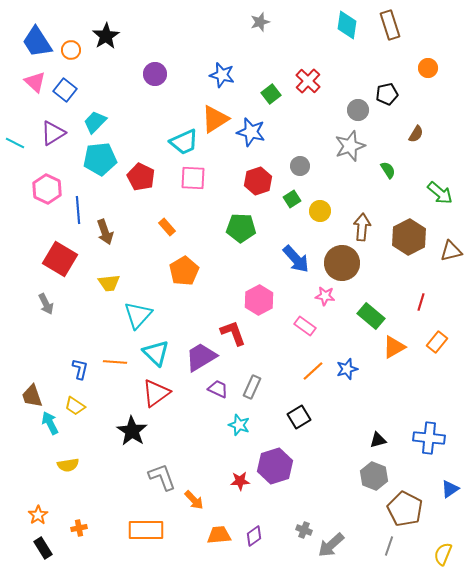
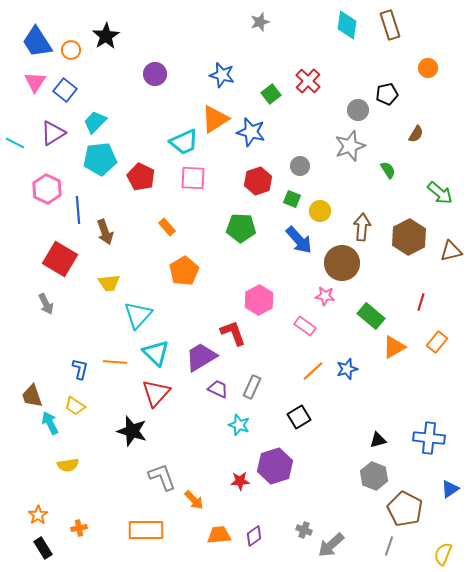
pink triangle at (35, 82): rotated 20 degrees clockwise
green square at (292, 199): rotated 36 degrees counterclockwise
blue arrow at (296, 259): moved 3 px right, 19 px up
red triangle at (156, 393): rotated 12 degrees counterclockwise
black star at (132, 431): rotated 16 degrees counterclockwise
